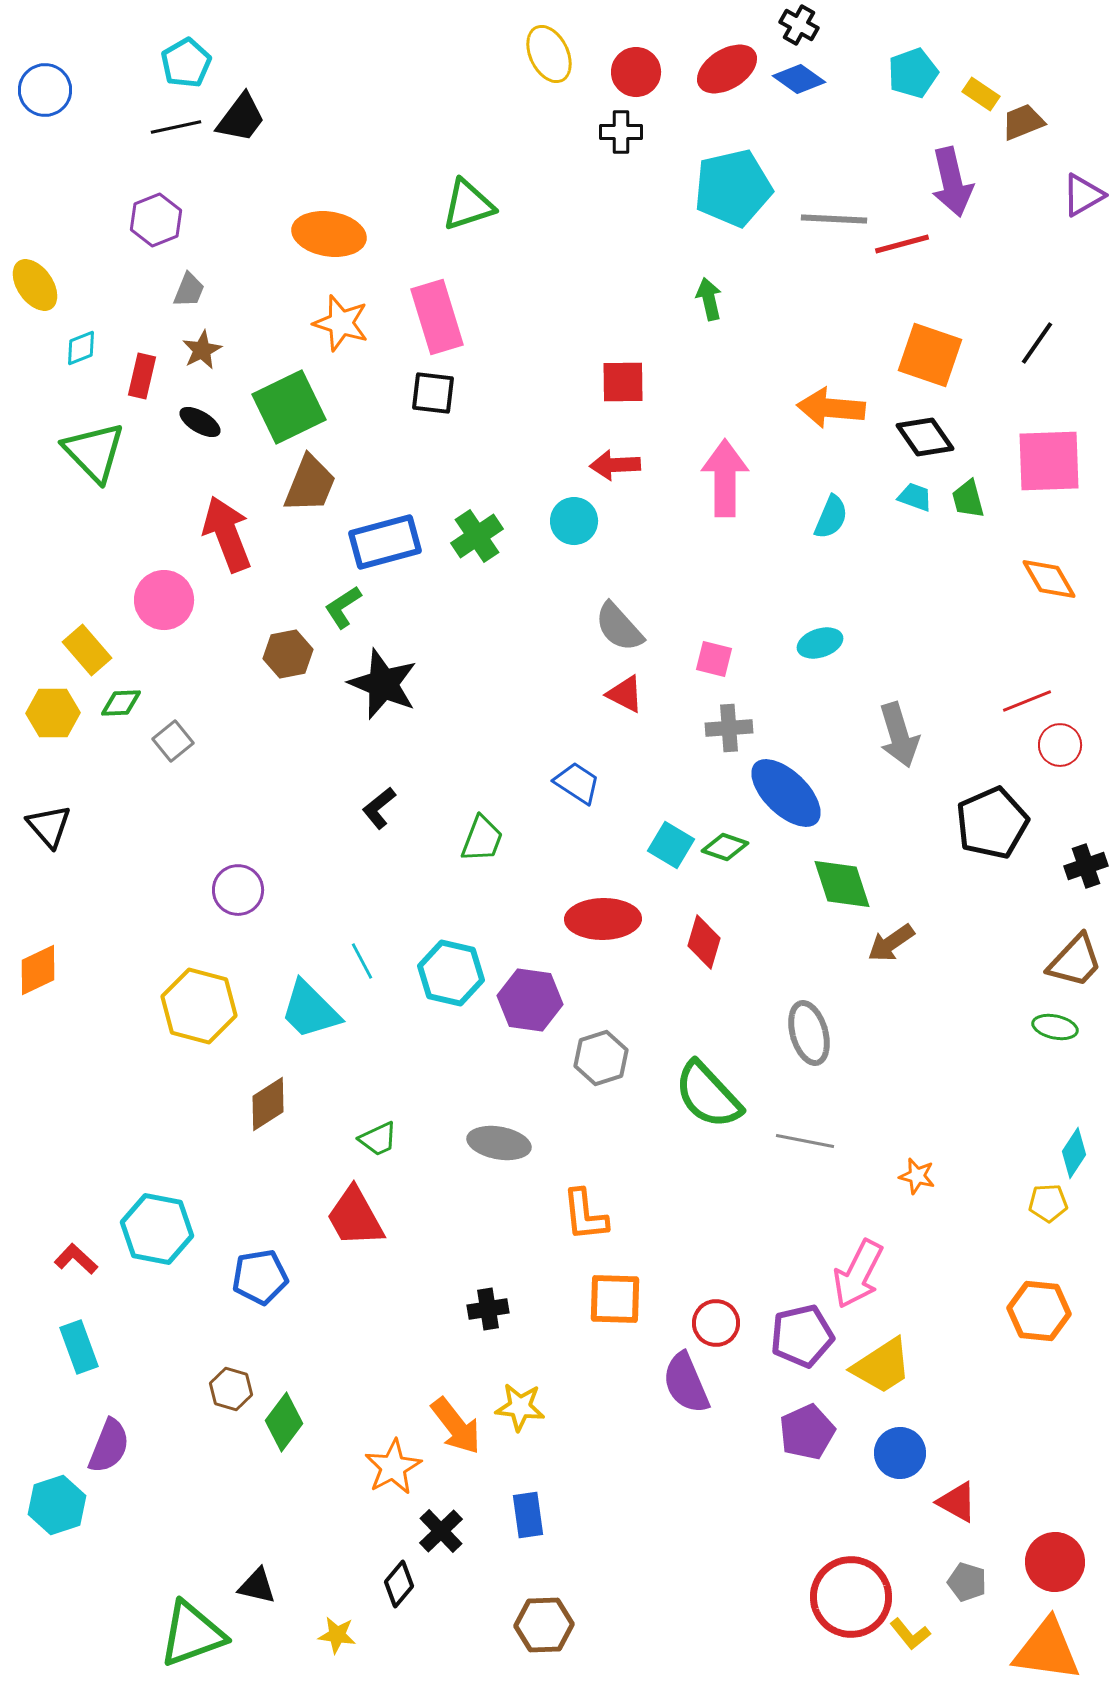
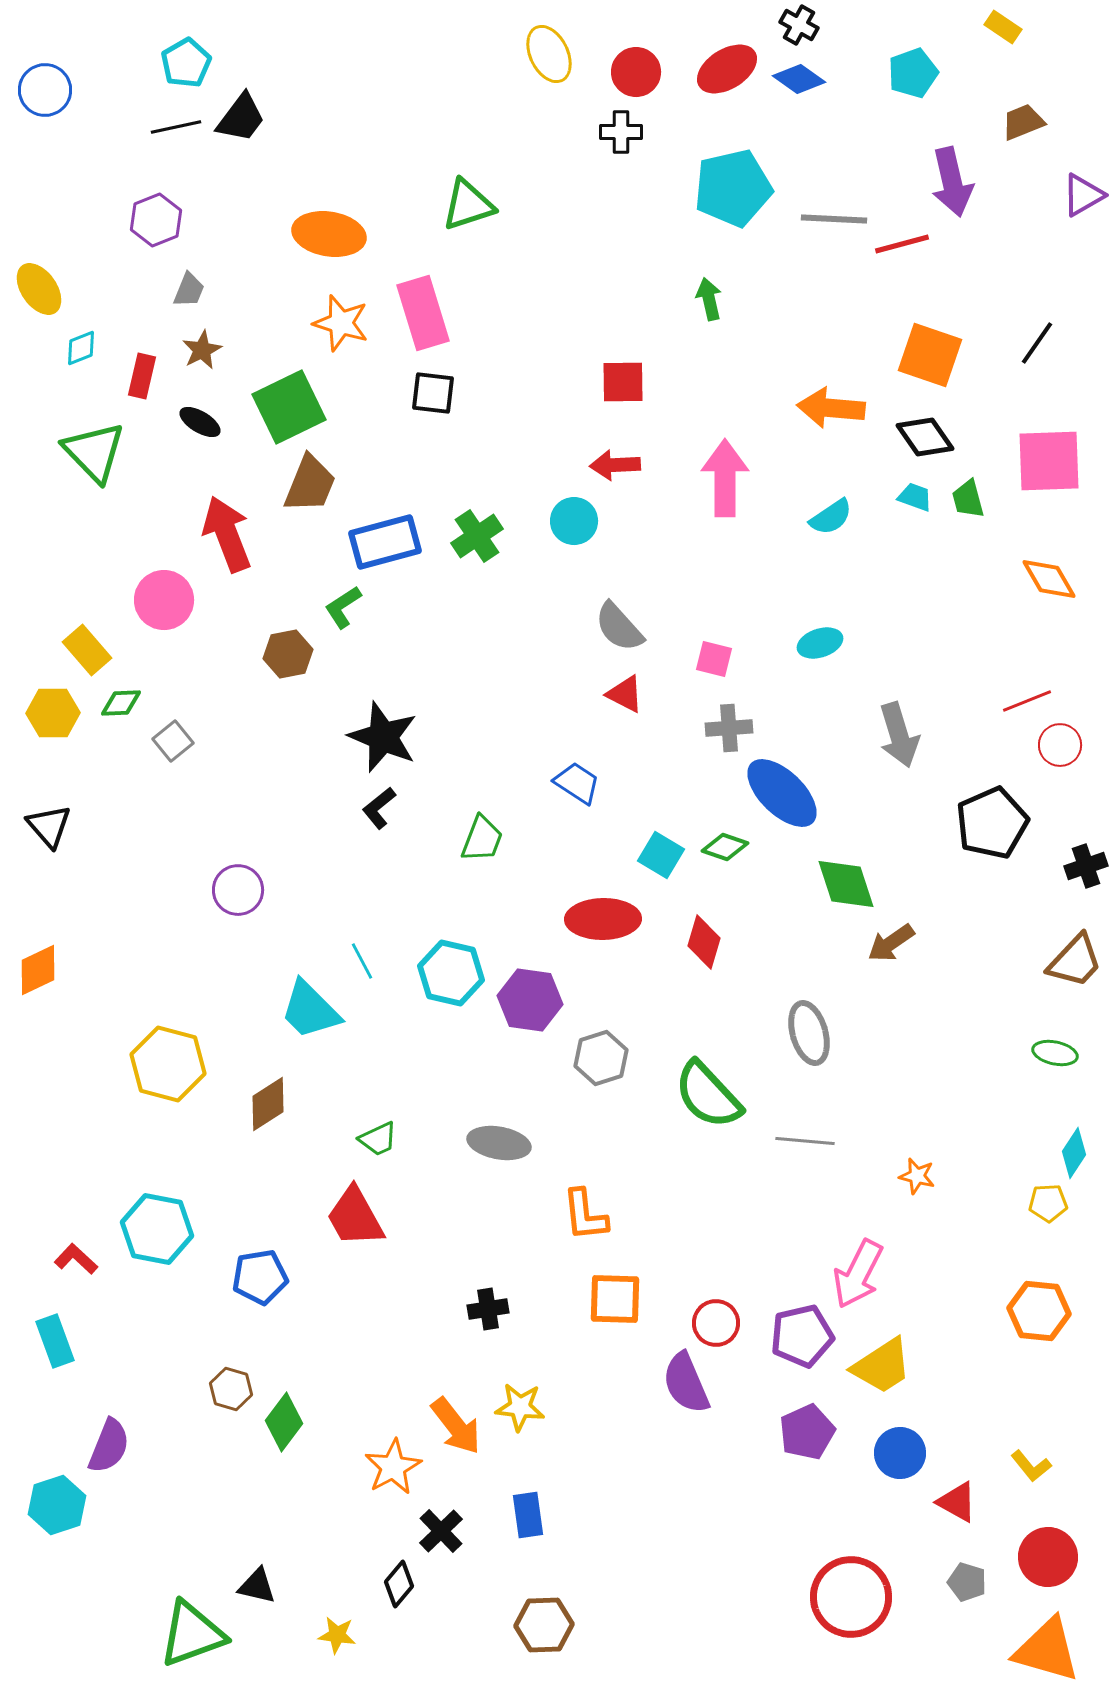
yellow rectangle at (981, 94): moved 22 px right, 67 px up
yellow ellipse at (35, 285): moved 4 px right, 4 px down
pink rectangle at (437, 317): moved 14 px left, 4 px up
cyan semicircle at (831, 517): rotated 33 degrees clockwise
black star at (383, 684): moved 53 px down
blue ellipse at (786, 793): moved 4 px left
cyan square at (671, 845): moved 10 px left, 10 px down
green diamond at (842, 884): moved 4 px right
yellow hexagon at (199, 1006): moved 31 px left, 58 px down
green ellipse at (1055, 1027): moved 26 px down
gray line at (805, 1141): rotated 6 degrees counterclockwise
cyan rectangle at (79, 1347): moved 24 px left, 6 px up
red circle at (1055, 1562): moved 7 px left, 5 px up
yellow L-shape at (910, 1634): moved 121 px right, 168 px up
orange triangle at (1047, 1650): rotated 8 degrees clockwise
